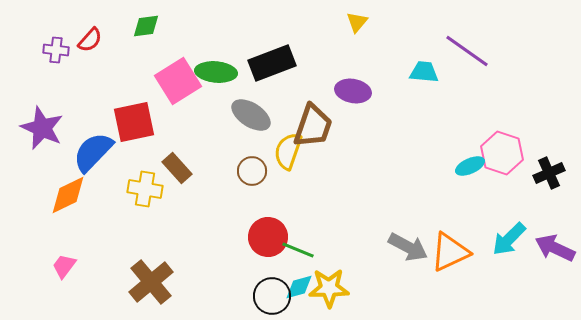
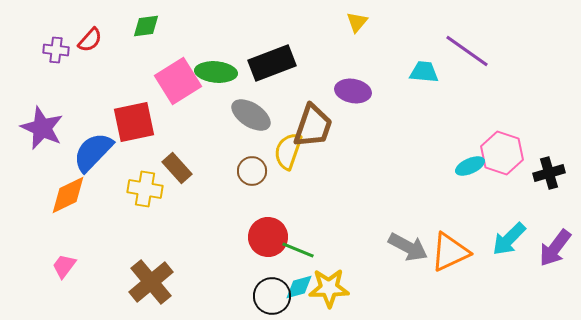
black cross: rotated 8 degrees clockwise
purple arrow: rotated 78 degrees counterclockwise
